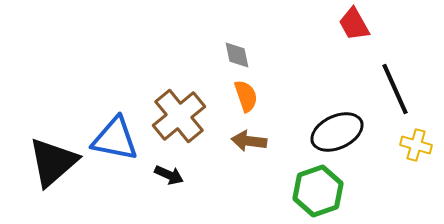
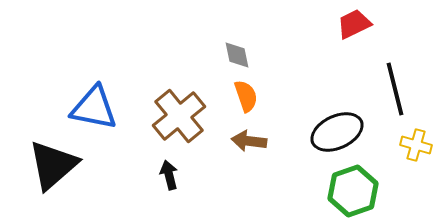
red trapezoid: rotated 93 degrees clockwise
black line: rotated 10 degrees clockwise
blue triangle: moved 21 px left, 31 px up
black triangle: moved 3 px down
black arrow: rotated 128 degrees counterclockwise
green hexagon: moved 35 px right
